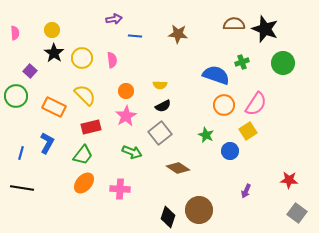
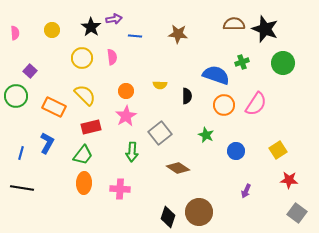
black star at (54, 53): moved 37 px right, 26 px up
pink semicircle at (112, 60): moved 3 px up
black semicircle at (163, 106): moved 24 px right, 10 px up; rotated 63 degrees counterclockwise
yellow square at (248, 131): moved 30 px right, 19 px down
blue circle at (230, 151): moved 6 px right
green arrow at (132, 152): rotated 72 degrees clockwise
orange ellipse at (84, 183): rotated 40 degrees counterclockwise
brown circle at (199, 210): moved 2 px down
